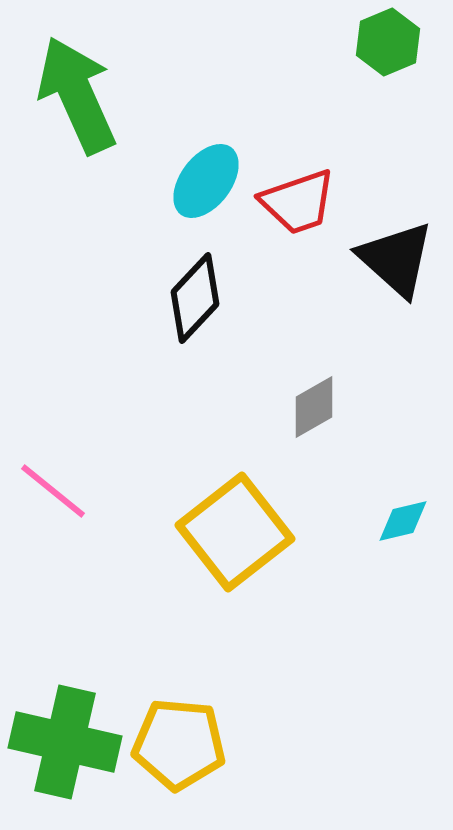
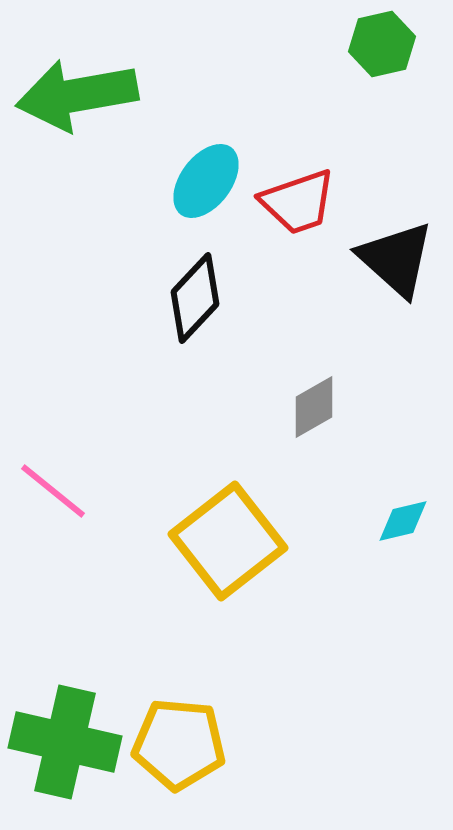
green hexagon: moved 6 px left, 2 px down; rotated 10 degrees clockwise
green arrow: rotated 76 degrees counterclockwise
yellow square: moved 7 px left, 9 px down
